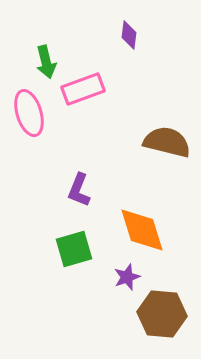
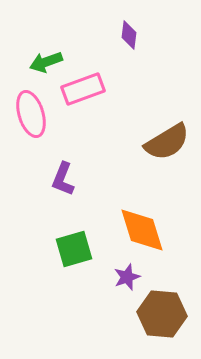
green arrow: rotated 84 degrees clockwise
pink ellipse: moved 2 px right, 1 px down
brown semicircle: rotated 135 degrees clockwise
purple L-shape: moved 16 px left, 11 px up
